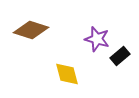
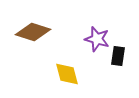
brown diamond: moved 2 px right, 2 px down
black rectangle: moved 2 px left; rotated 42 degrees counterclockwise
